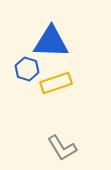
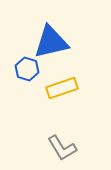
blue triangle: rotated 15 degrees counterclockwise
yellow rectangle: moved 6 px right, 5 px down
